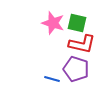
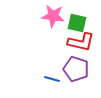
pink star: moved 7 px up; rotated 10 degrees counterclockwise
red L-shape: moved 1 px left, 2 px up
